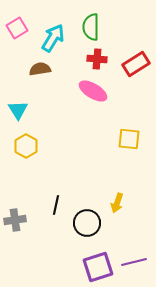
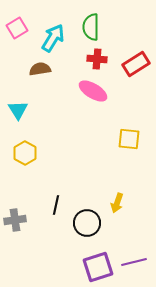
yellow hexagon: moved 1 px left, 7 px down
